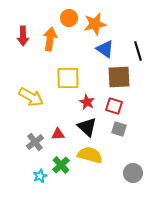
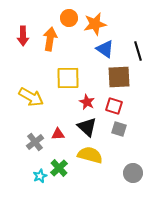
green cross: moved 2 px left, 3 px down
